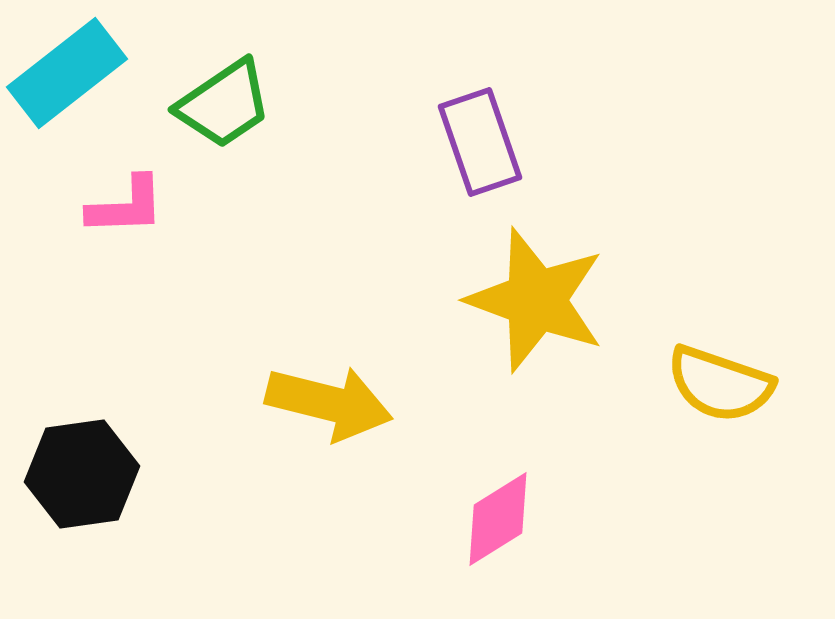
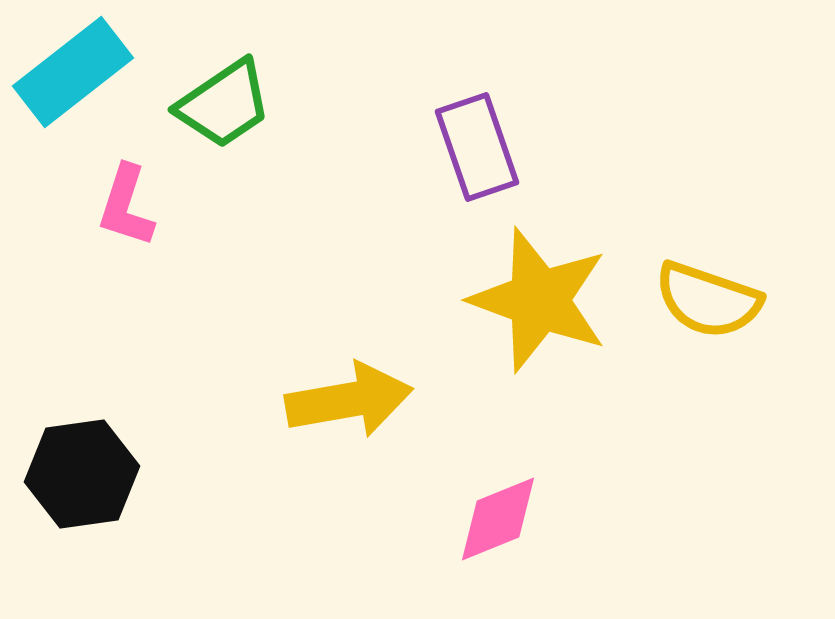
cyan rectangle: moved 6 px right, 1 px up
purple rectangle: moved 3 px left, 5 px down
pink L-shape: rotated 110 degrees clockwise
yellow star: moved 3 px right
yellow semicircle: moved 12 px left, 84 px up
yellow arrow: moved 20 px right, 3 px up; rotated 24 degrees counterclockwise
pink diamond: rotated 10 degrees clockwise
